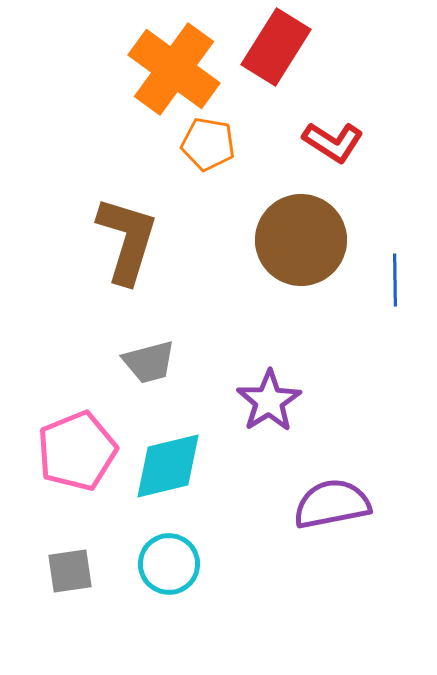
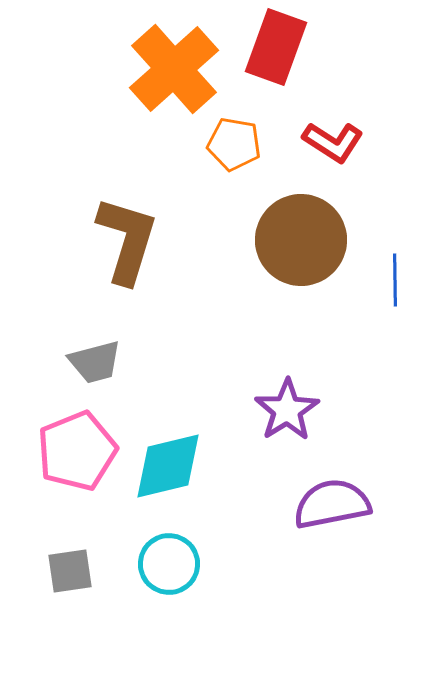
red rectangle: rotated 12 degrees counterclockwise
orange cross: rotated 12 degrees clockwise
orange pentagon: moved 26 px right
gray trapezoid: moved 54 px left
purple star: moved 18 px right, 9 px down
